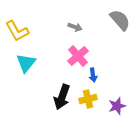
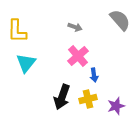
yellow L-shape: rotated 30 degrees clockwise
blue arrow: moved 1 px right
purple star: moved 1 px left
